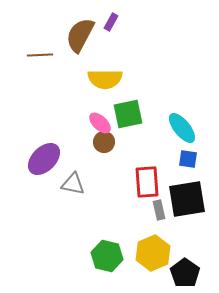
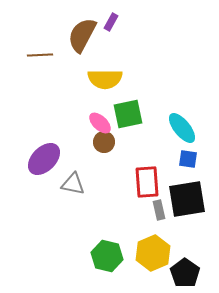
brown semicircle: moved 2 px right
